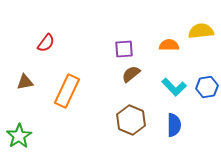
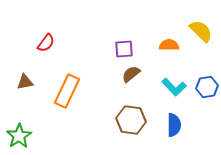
yellow semicircle: rotated 50 degrees clockwise
brown hexagon: rotated 16 degrees counterclockwise
